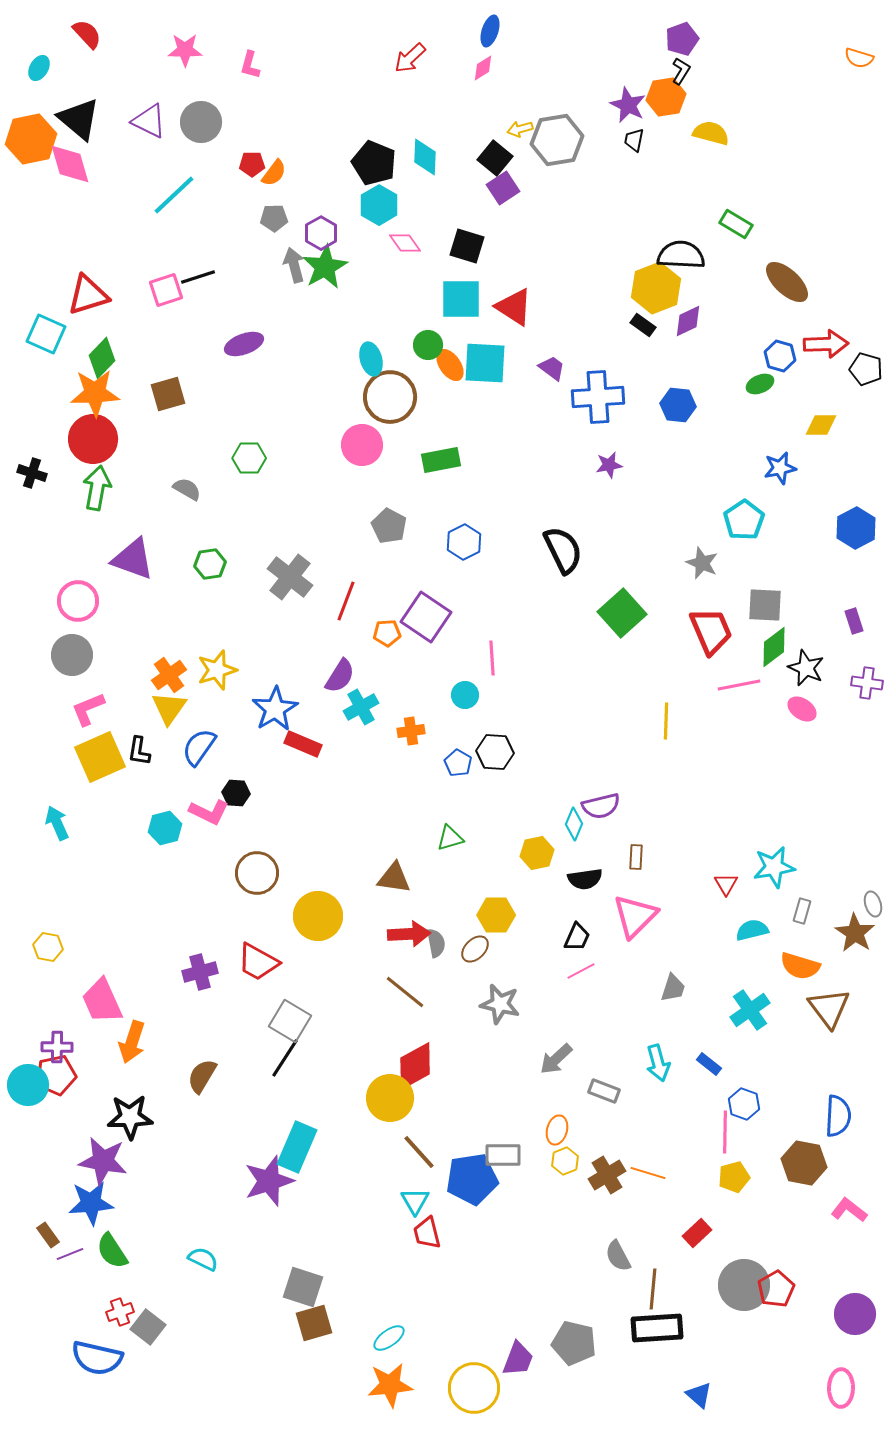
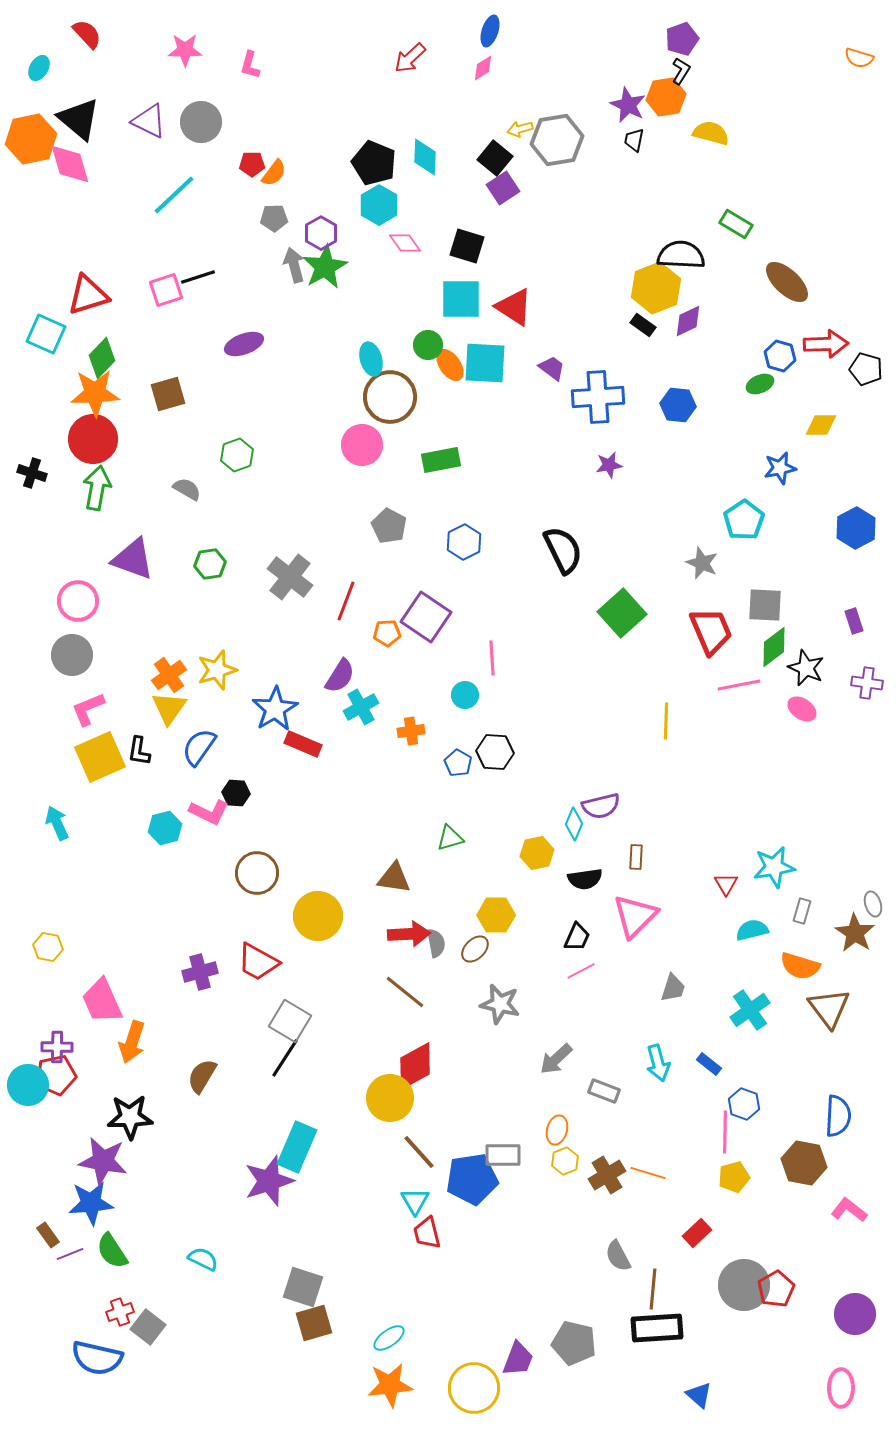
green hexagon at (249, 458): moved 12 px left, 3 px up; rotated 20 degrees counterclockwise
